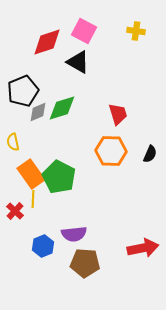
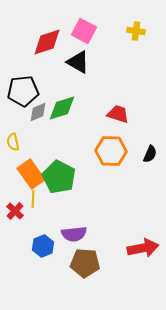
black pentagon: rotated 16 degrees clockwise
red trapezoid: rotated 55 degrees counterclockwise
